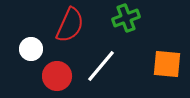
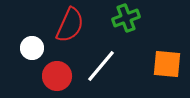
white circle: moved 1 px right, 1 px up
